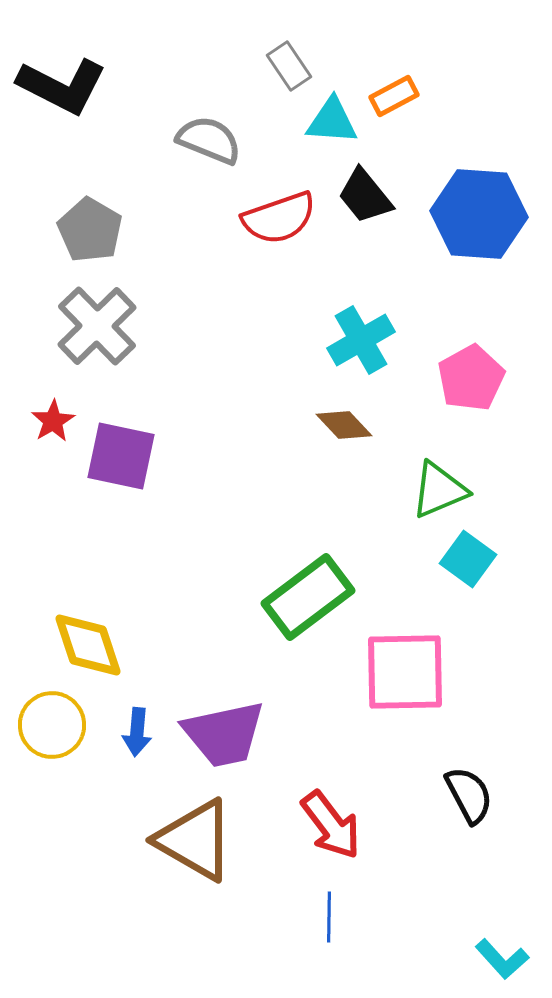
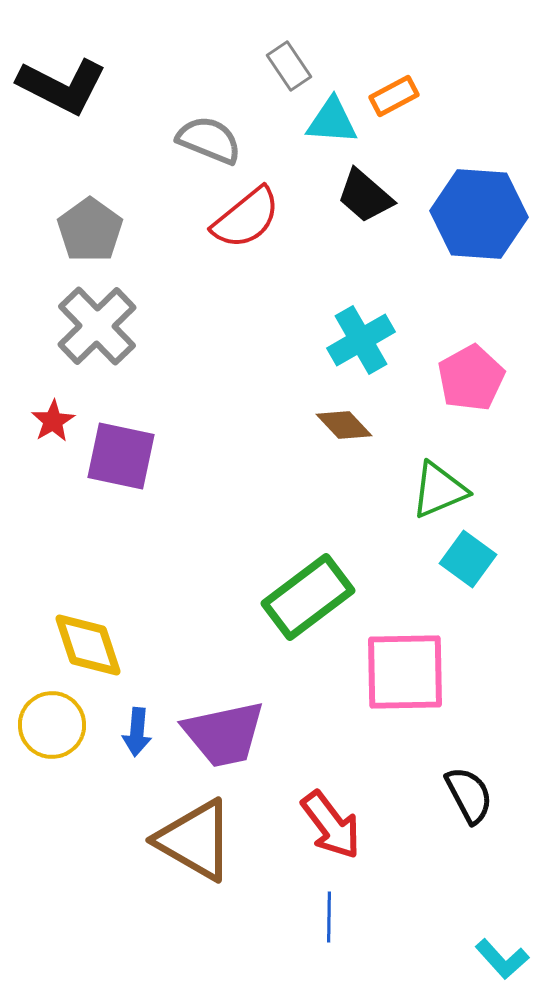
black trapezoid: rotated 10 degrees counterclockwise
red semicircle: moved 33 px left; rotated 20 degrees counterclockwise
gray pentagon: rotated 6 degrees clockwise
